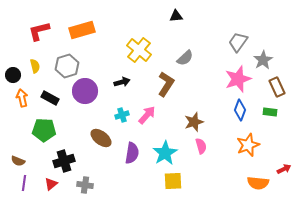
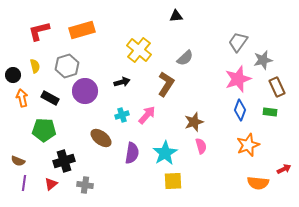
gray star: rotated 18 degrees clockwise
